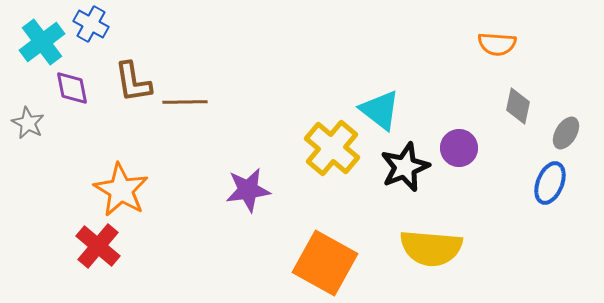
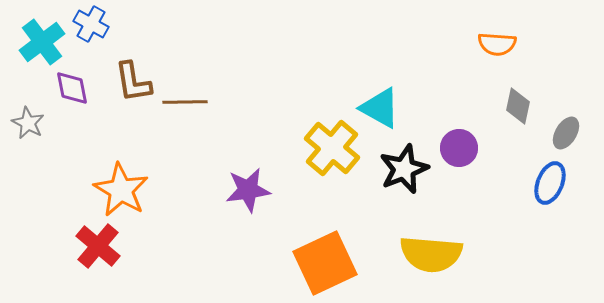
cyan triangle: moved 2 px up; rotated 9 degrees counterclockwise
black star: moved 1 px left, 2 px down
yellow semicircle: moved 6 px down
orange square: rotated 36 degrees clockwise
